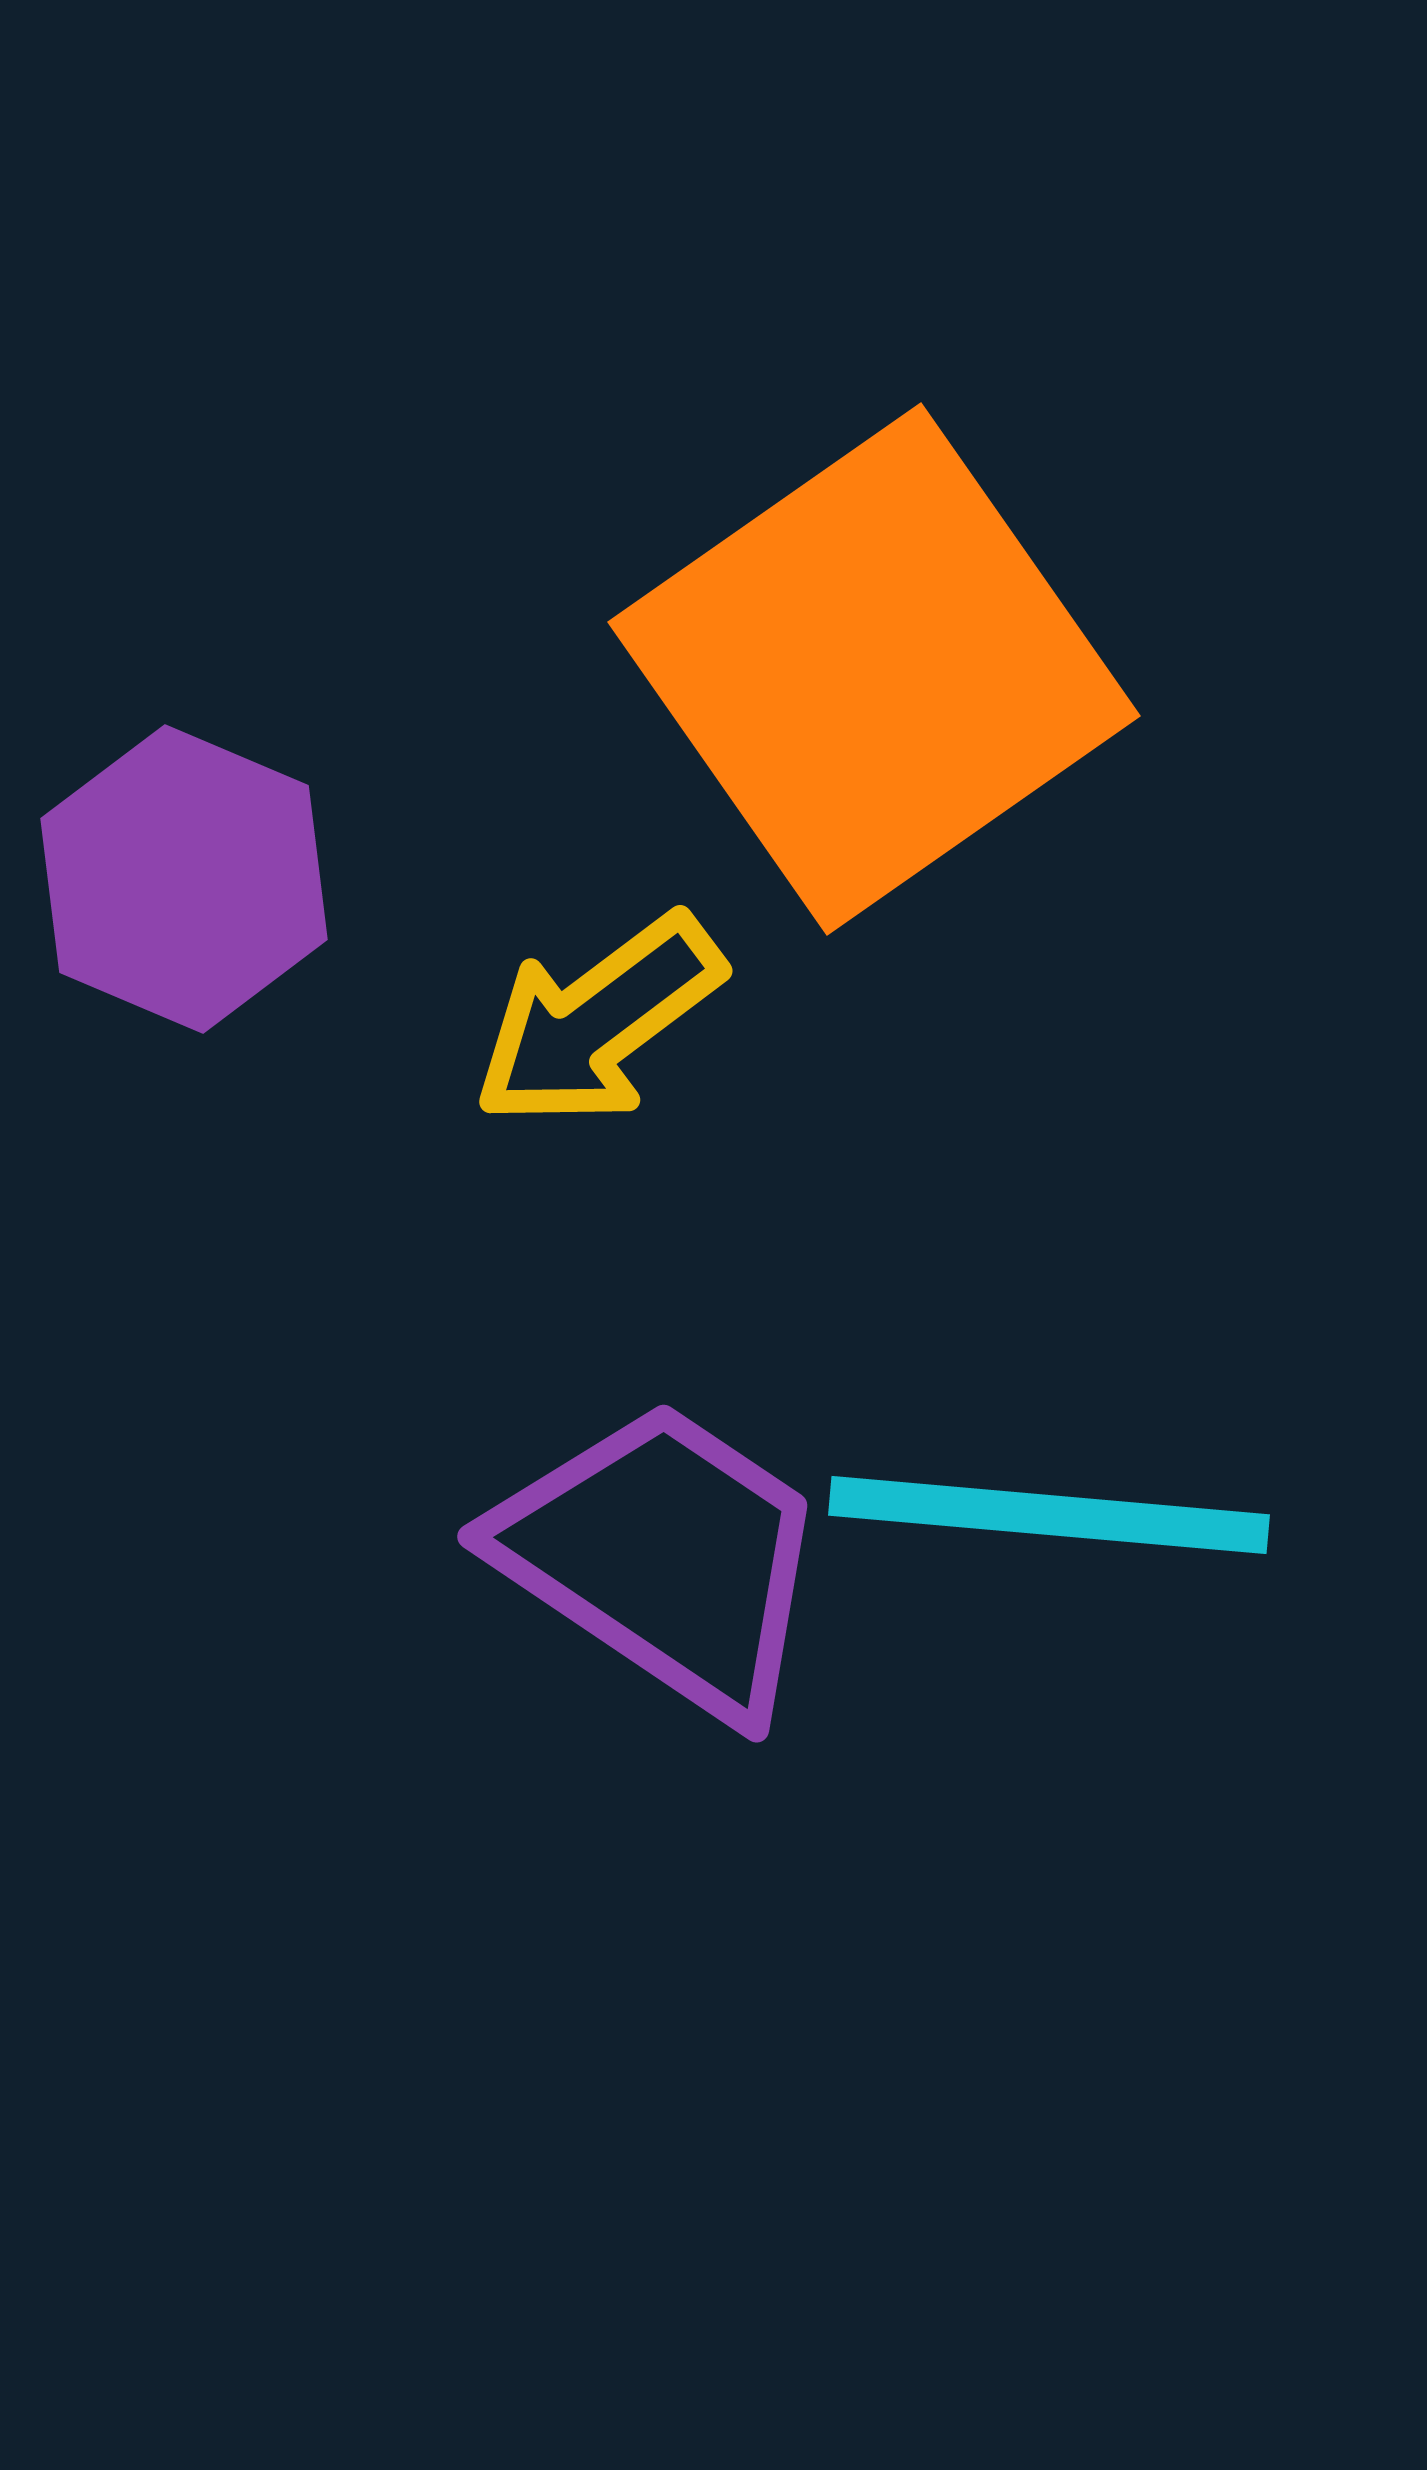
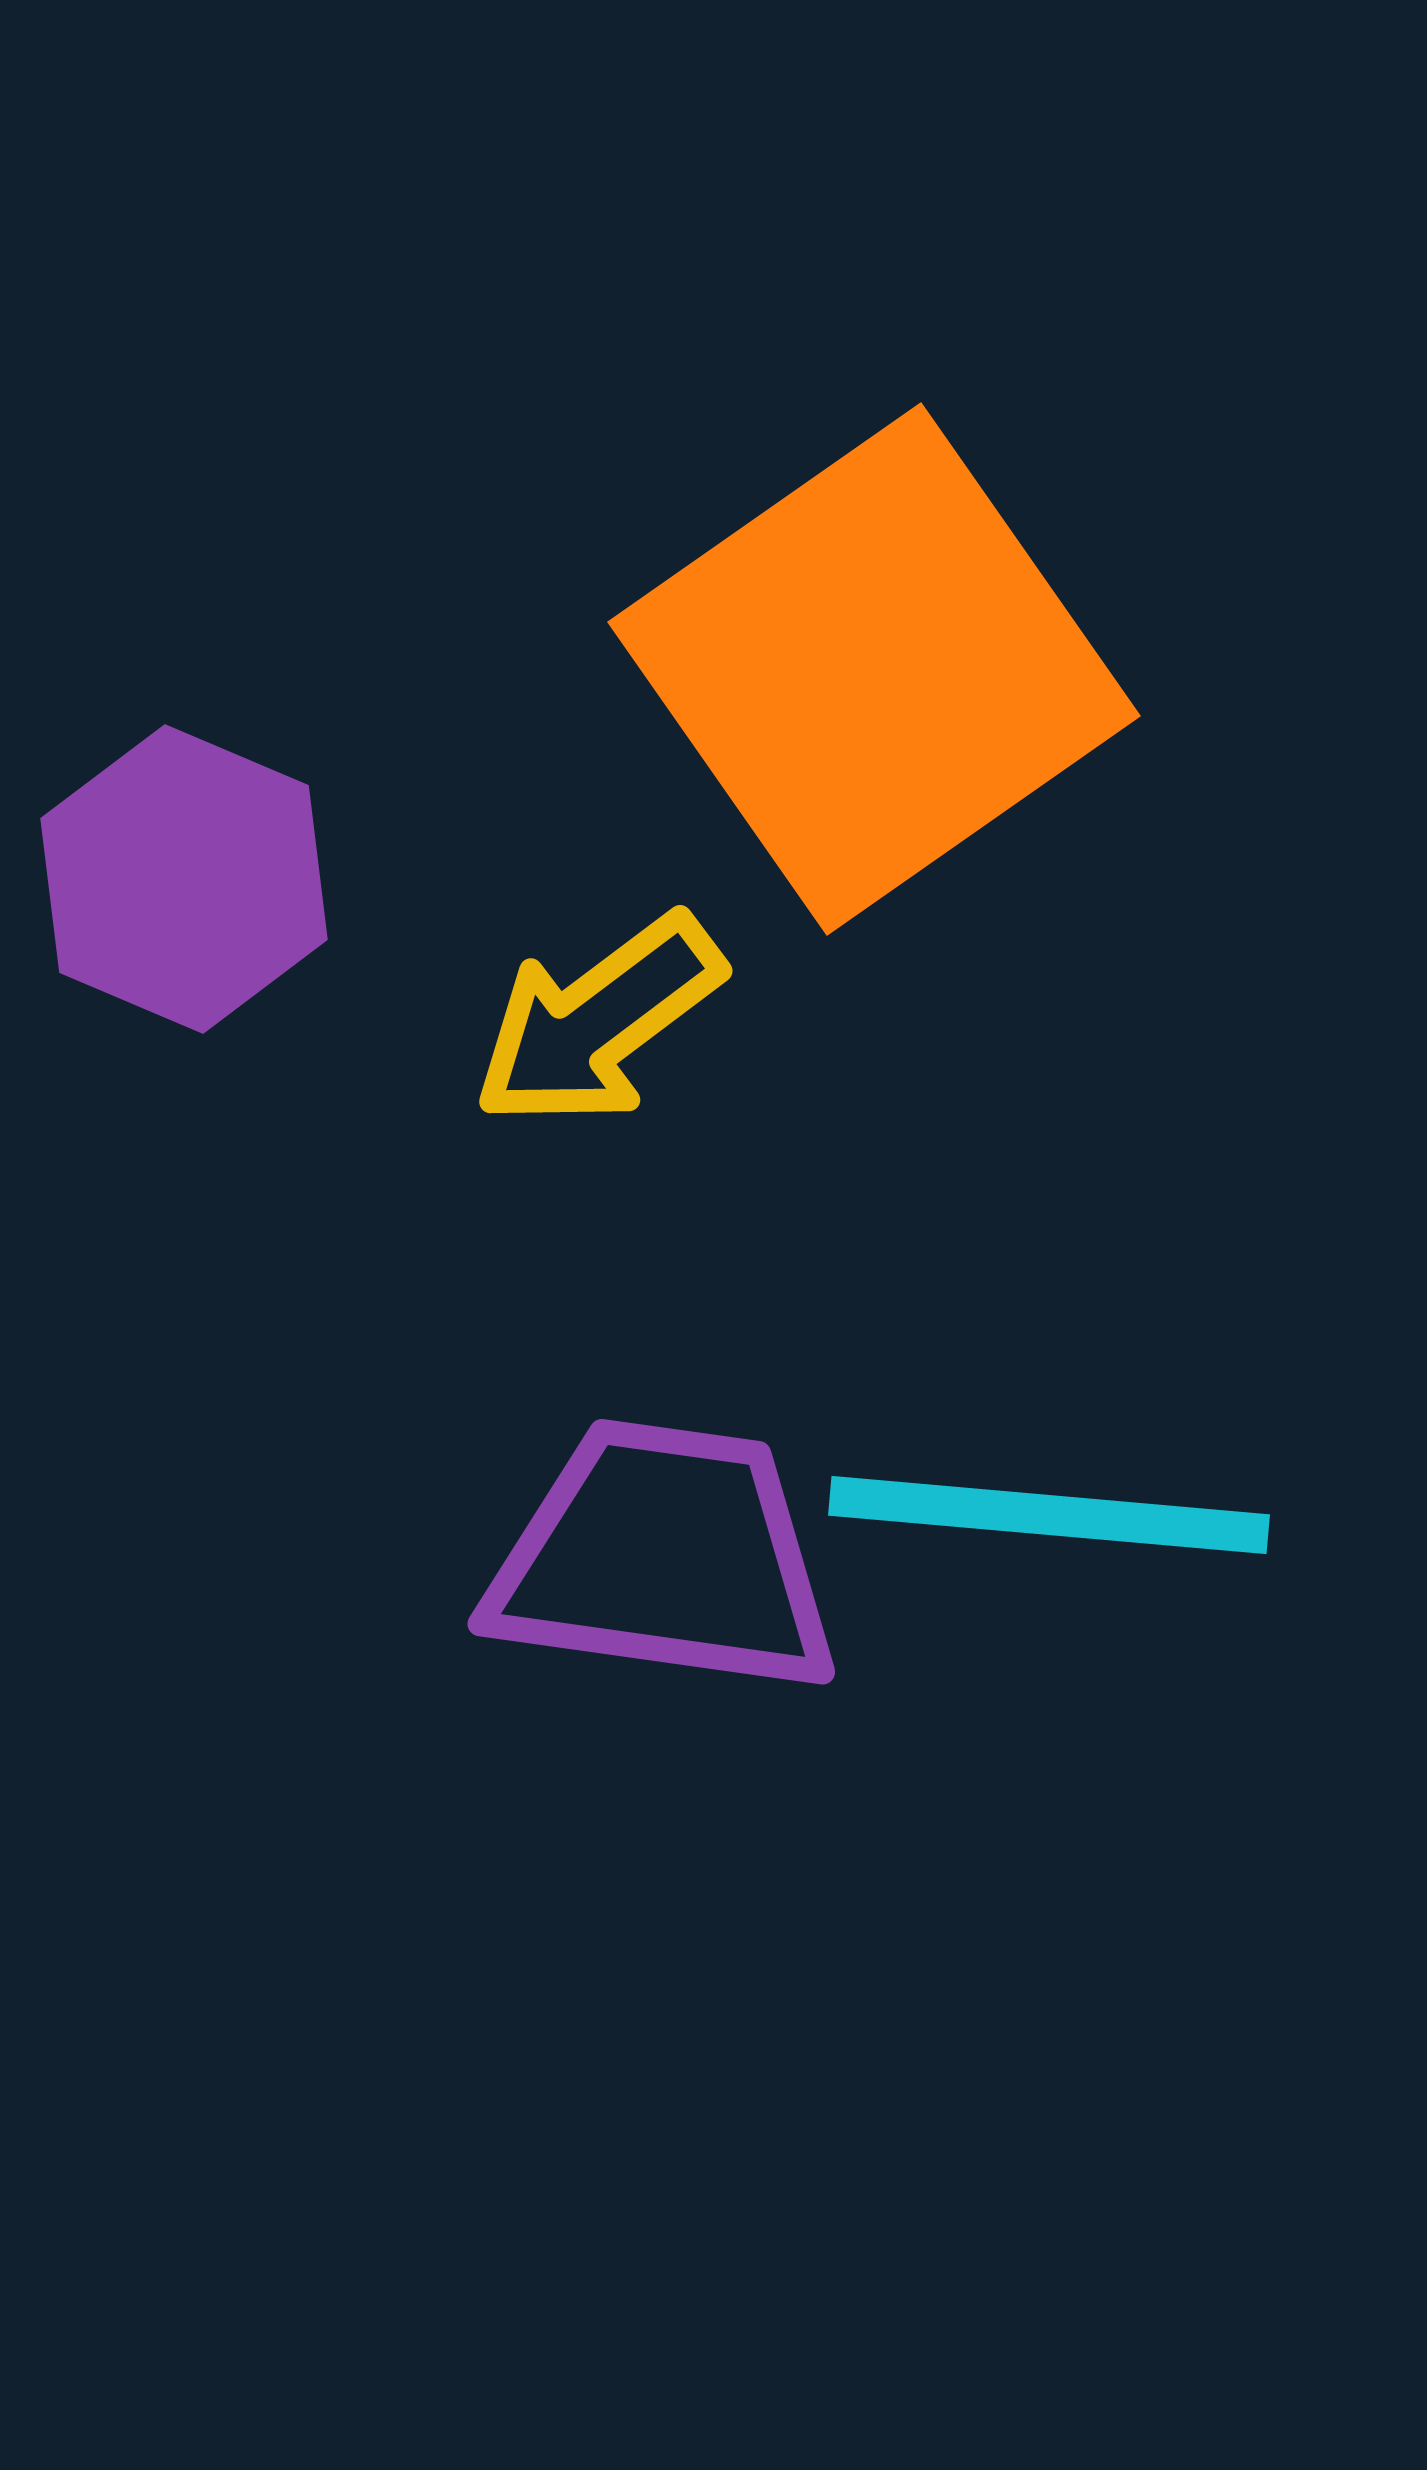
purple trapezoid: rotated 26 degrees counterclockwise
